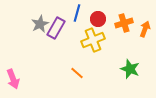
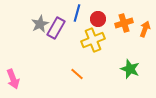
orange line: moved 1 px down
